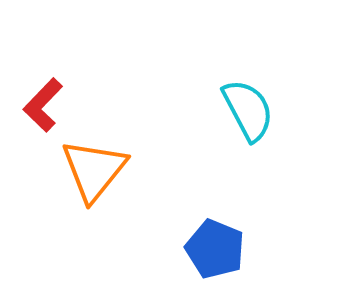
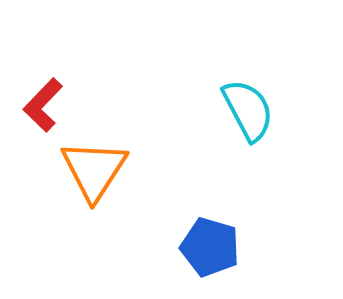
orange triangle: rotated 6 degrees counterclockwise
blue pentagon: moved 5 px left, 2 px up; rotated 6 degrees counterclockwise
